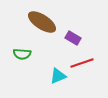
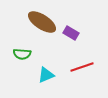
purple rectangle: moved 2 px left, 5 px up
red line: moved 4 px down
cyan triangle: moved 12 px left, 1 px up
